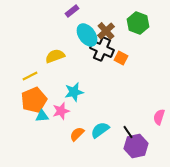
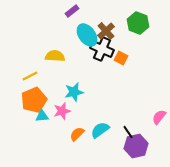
yellow semicircle: rotated 24 degrees clockwise
pink star: moved 1 px right
pink semicircle: rotated 21 degrees clockwise
